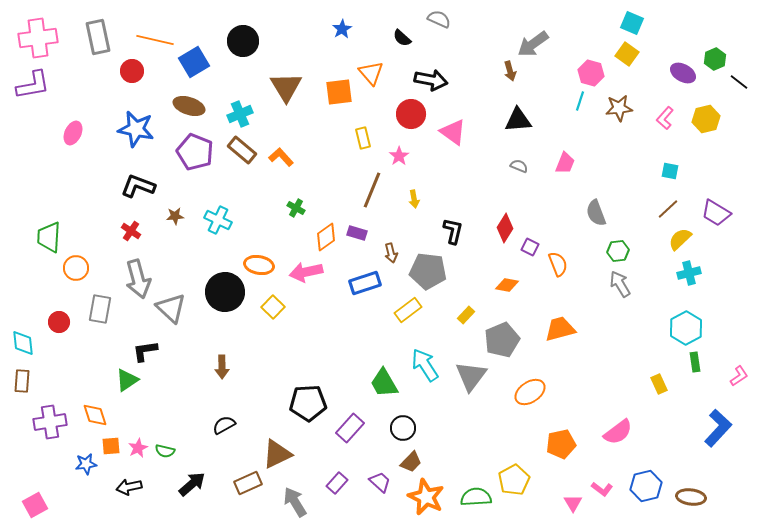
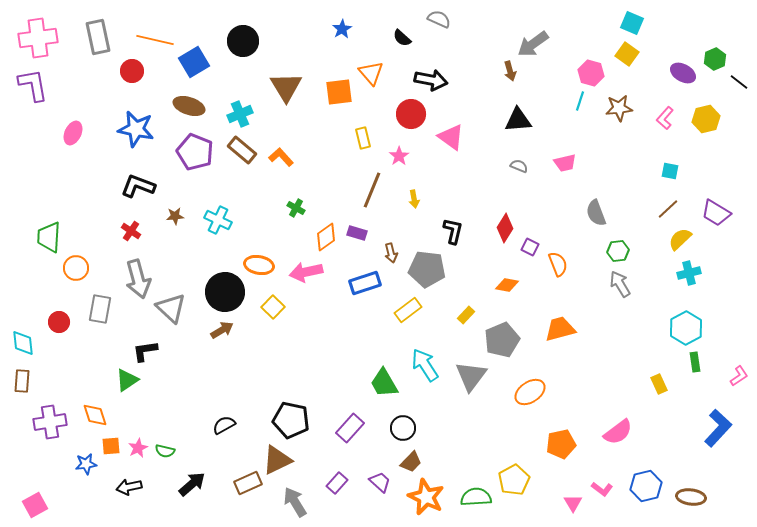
purple L-shape at (33, 85): rotated 90 degrees counterclockwise
pink triangle at (453, 132): moved 2 px left, 5 px down
pink trapezoid at (565, 163): rotated 55 degrees clockwise
gray pentagon at (428, 271): moved 1 px left, 2 px up
brown arrow at (222, 367): moved 37 px up; rotated 120 degrees counterclockwise
black pentagon at (308, 403): moved 17 px left, 17 px down; rotated 15 degrees clockwise
brown triangle at (277, 454): moved 6 px down
